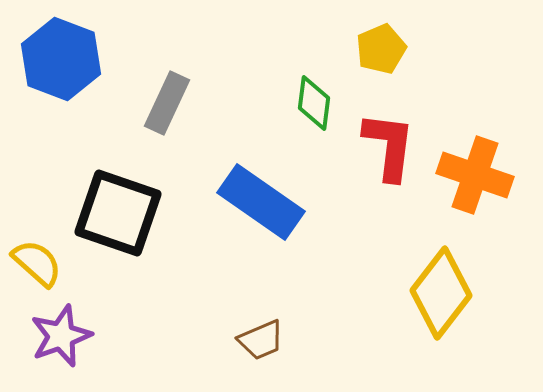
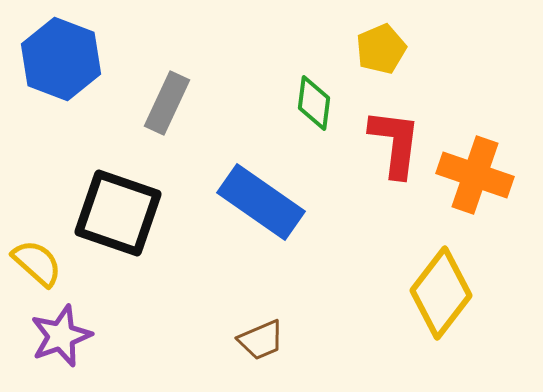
red L-shape: moved 6 px right, 3 px up
